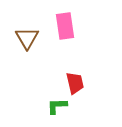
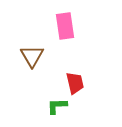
brown triangle: moved 5 px right, 18 px down
